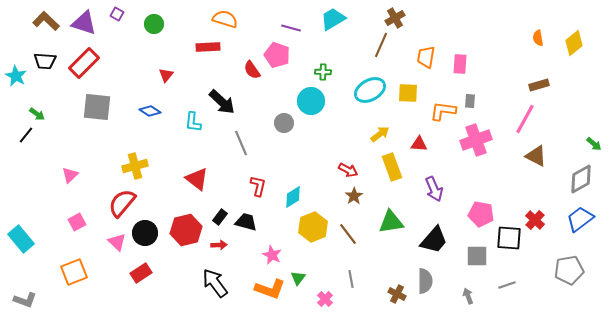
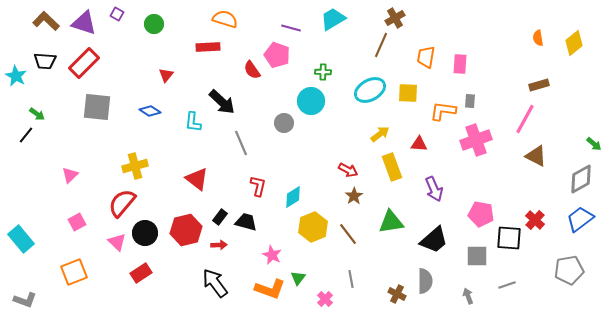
black trapezoid at (434, 240): rotated 8 degrees clockwise
